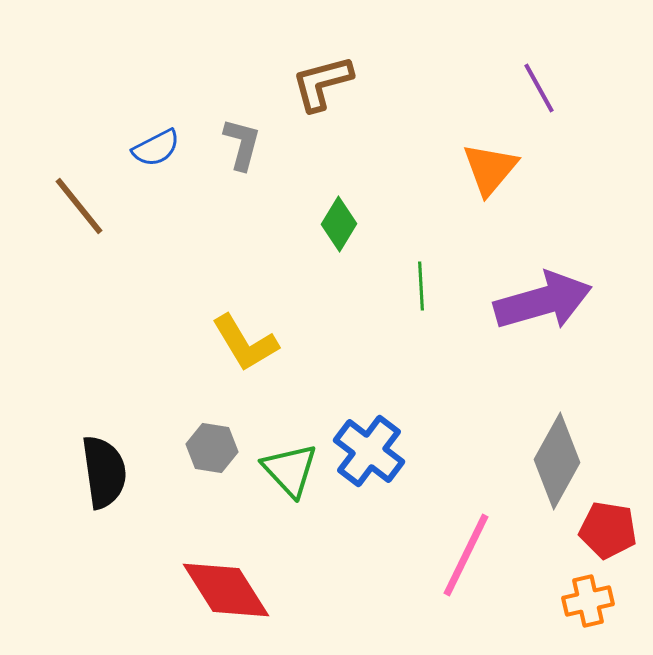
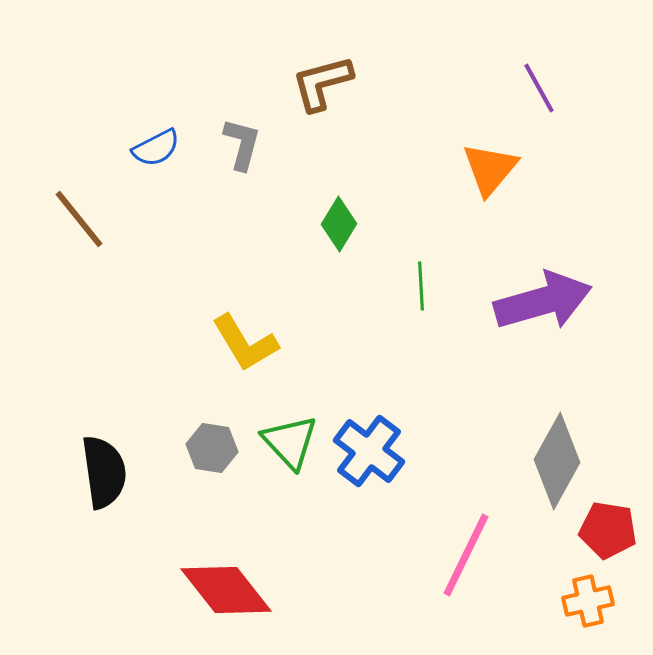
brown line: moved 13 px down
green triangle: moved 28 px up
red diamond: rotated 6 degrees counterclockwise
